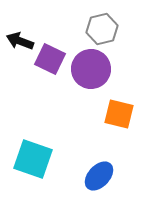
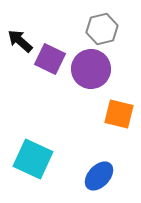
black arrow: rotated 20 degrees clockwise
cyan square: rotated 6 degrees clockwise
